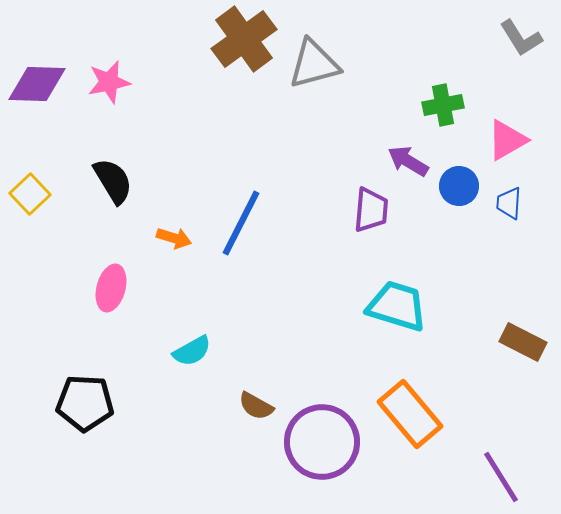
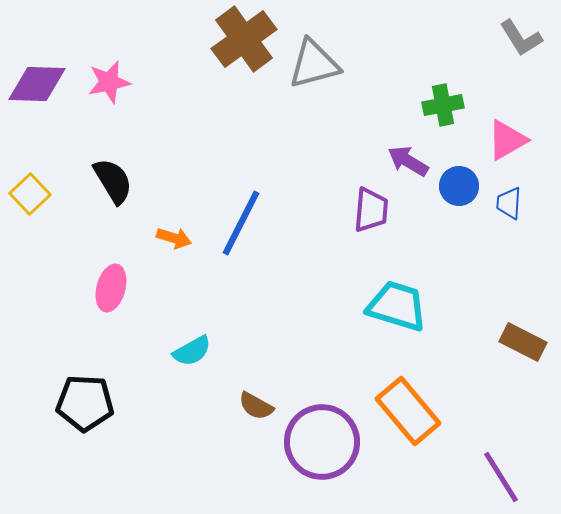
orange rectangle: moved 2 px left, 3 px up
